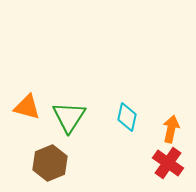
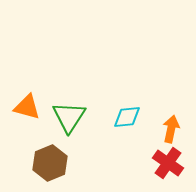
cyan diamond: rotated 72 degrees clockwise
